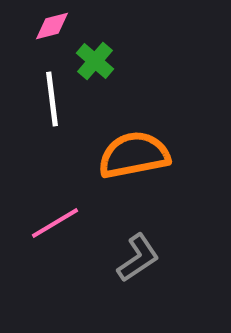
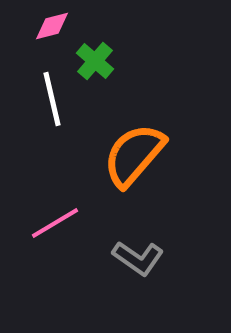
white line: rotated 6 degrees counterclockwise
orange semicircle: rotated 38 degrees counterclockwise
gray L-shape: rotated 69 degrees clockwise
